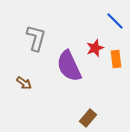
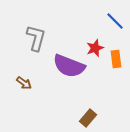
purple semicircle: rotated 44 degrees counterclockwise
